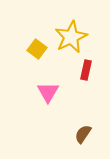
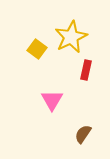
pink triangle: moved 4 px right, 8 px down
